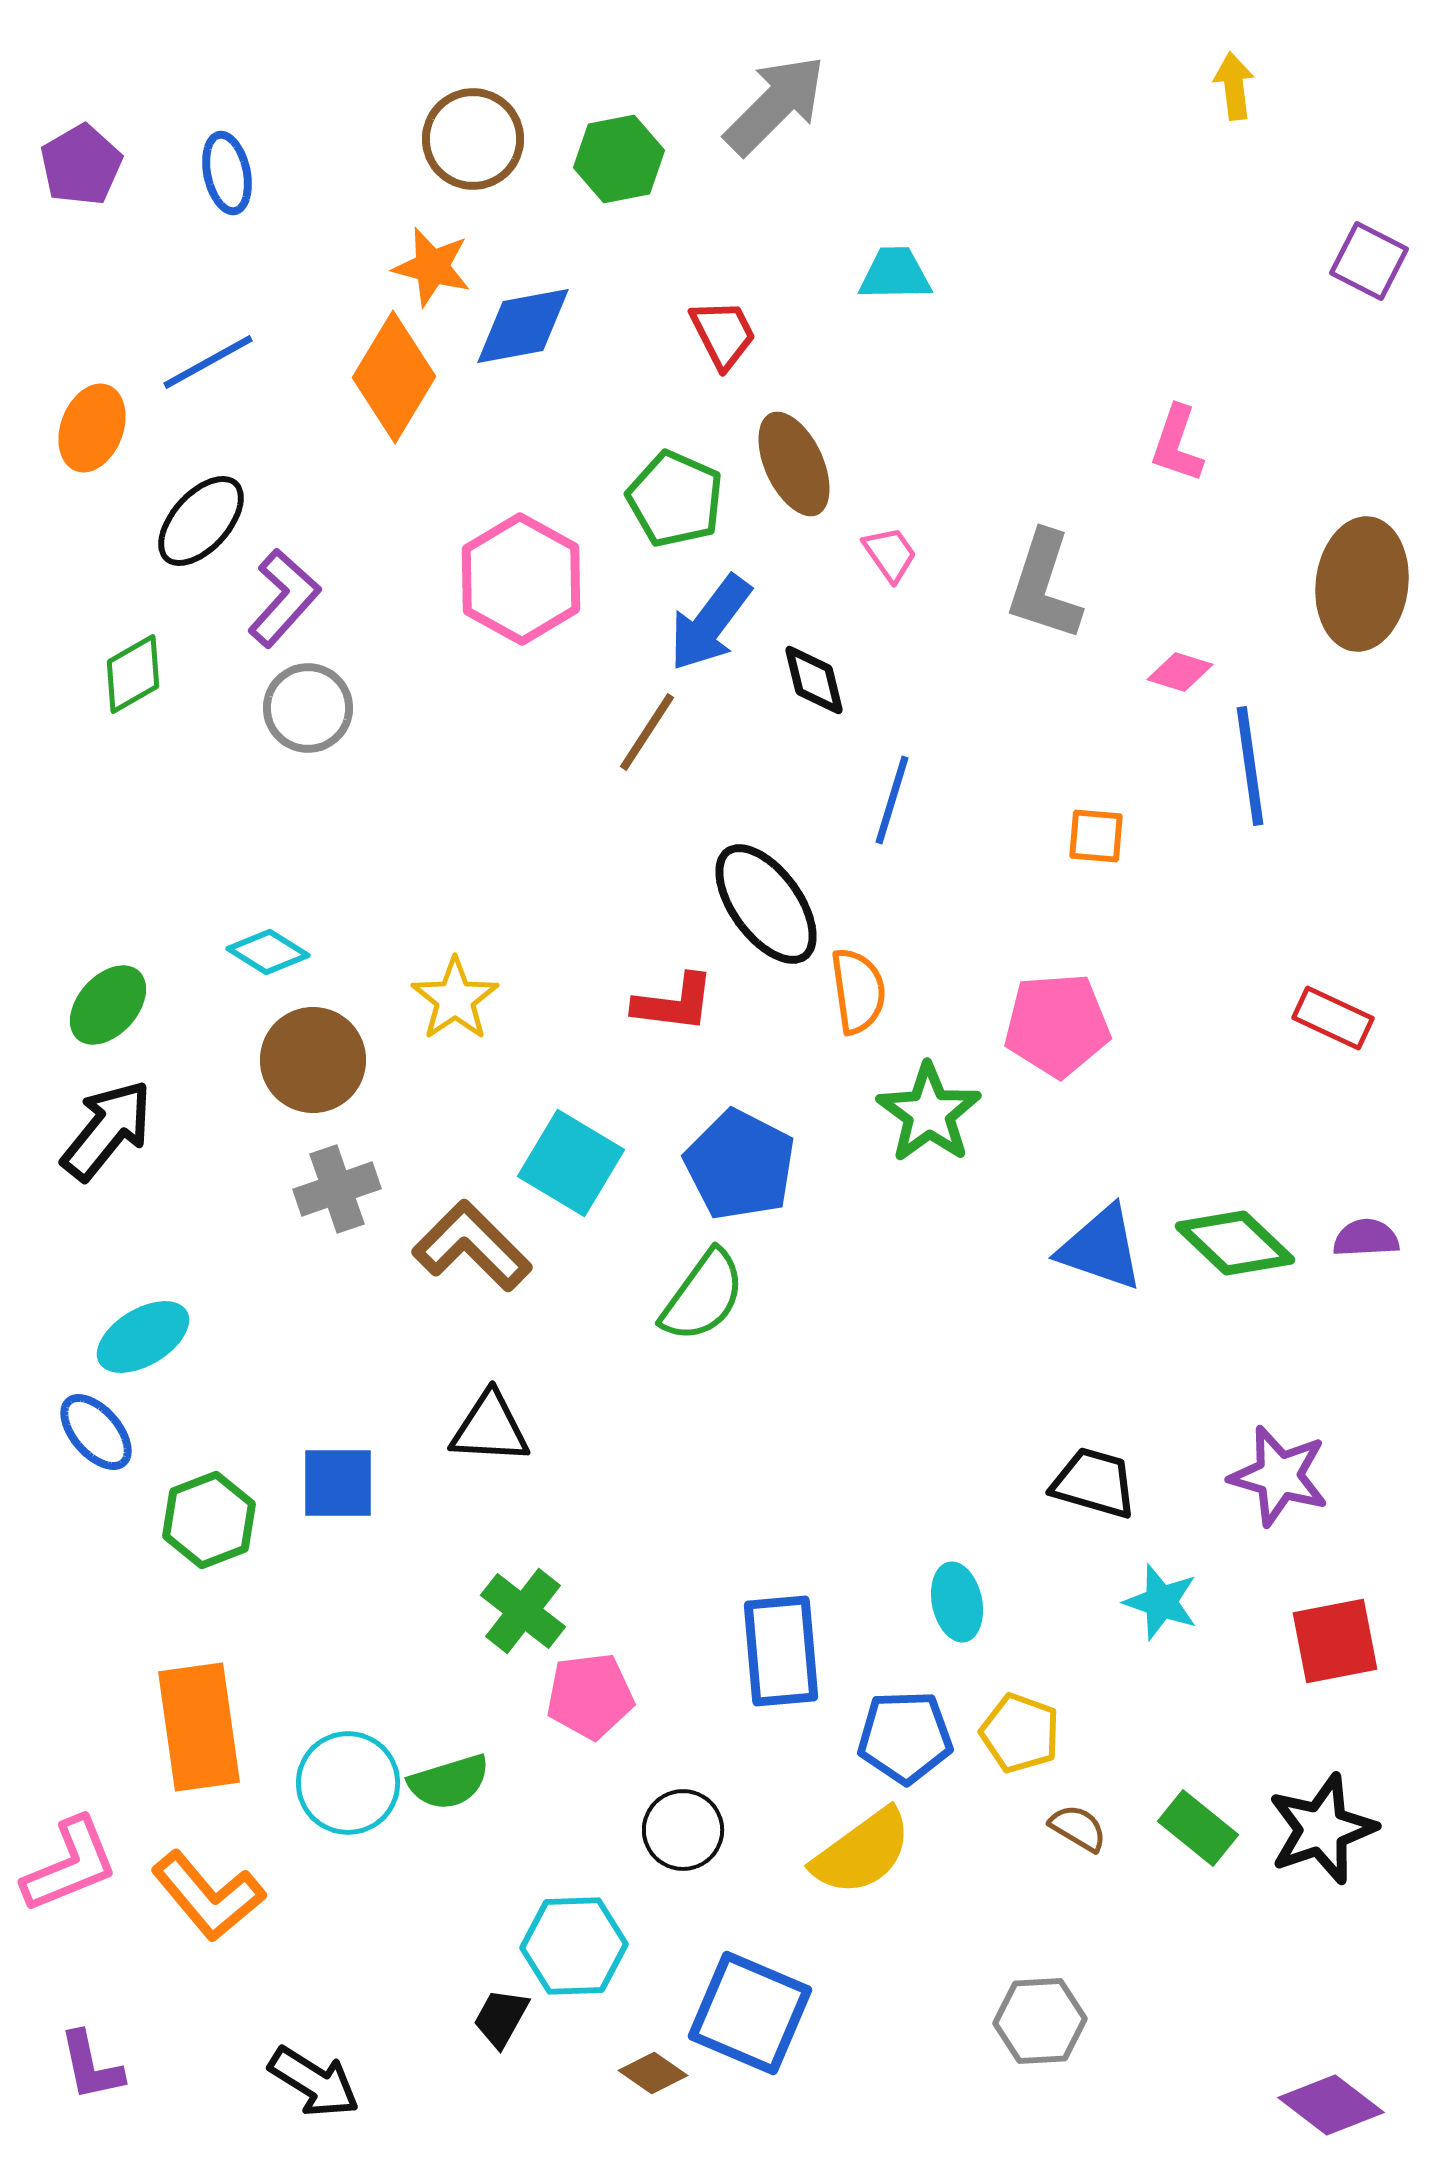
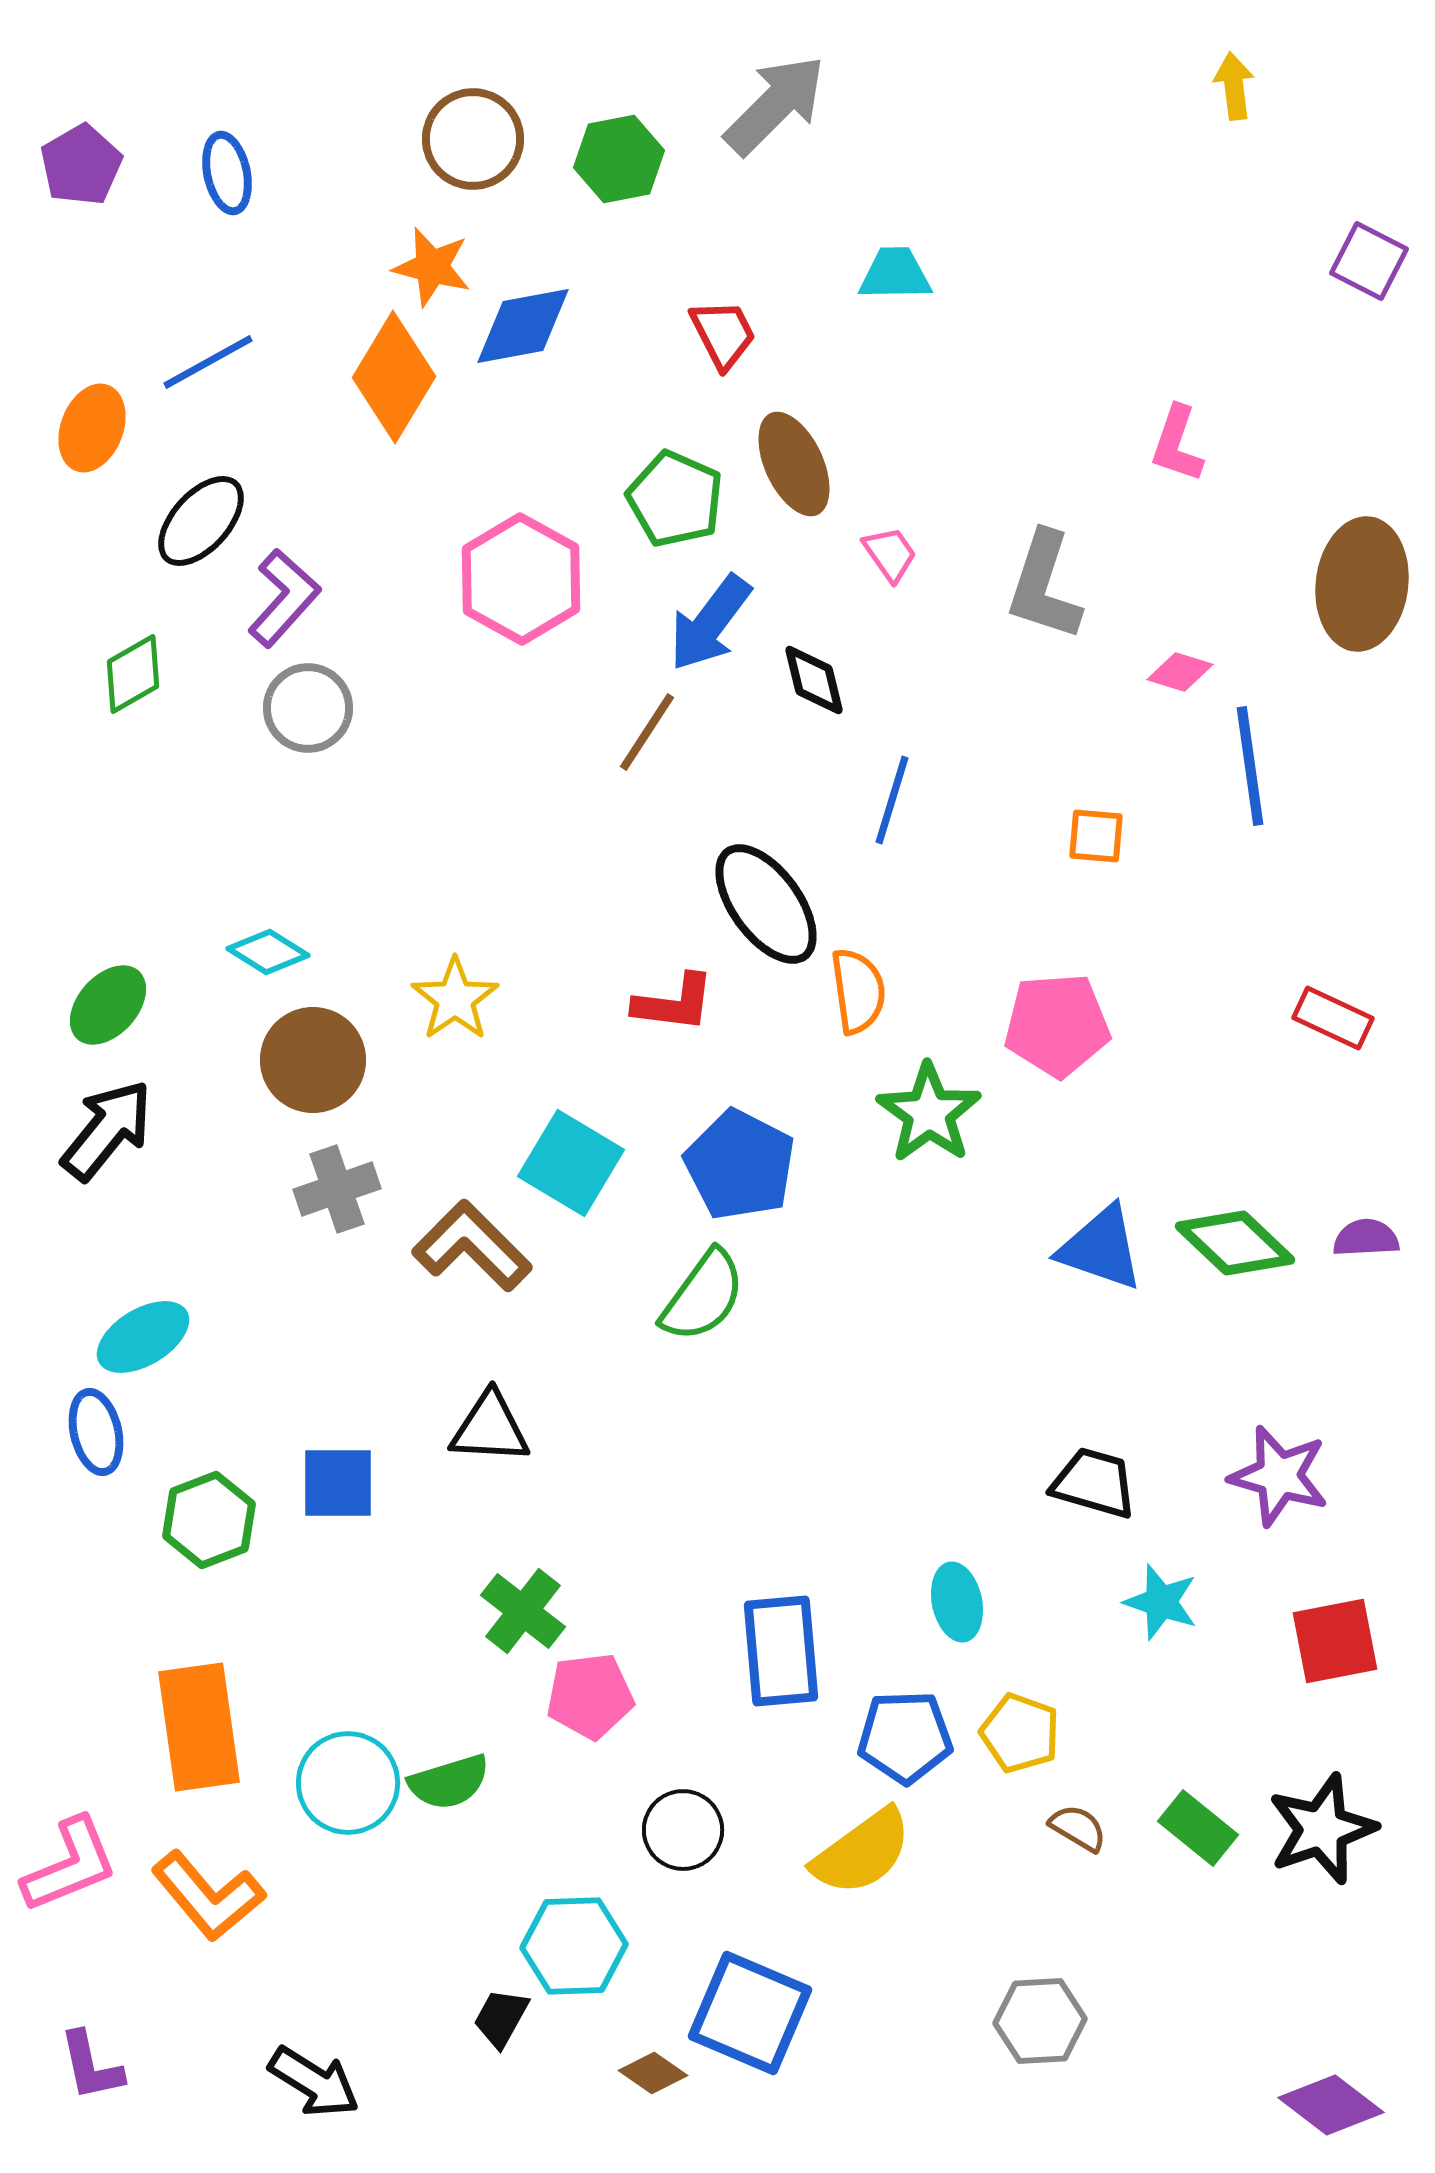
blue ellipse at (96, 1432): rotated 28 degrees clockwise
